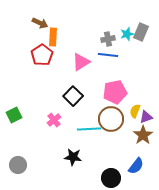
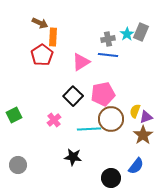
cyan star: rotated 16 degrees counterclockwise
pink pentagon: moved 12 px left, 2 px down
